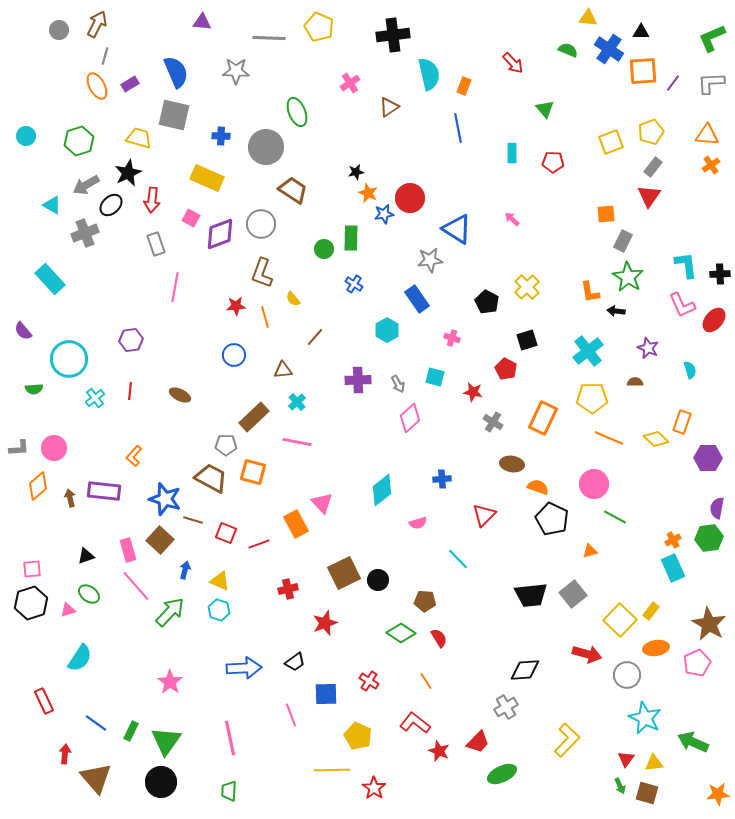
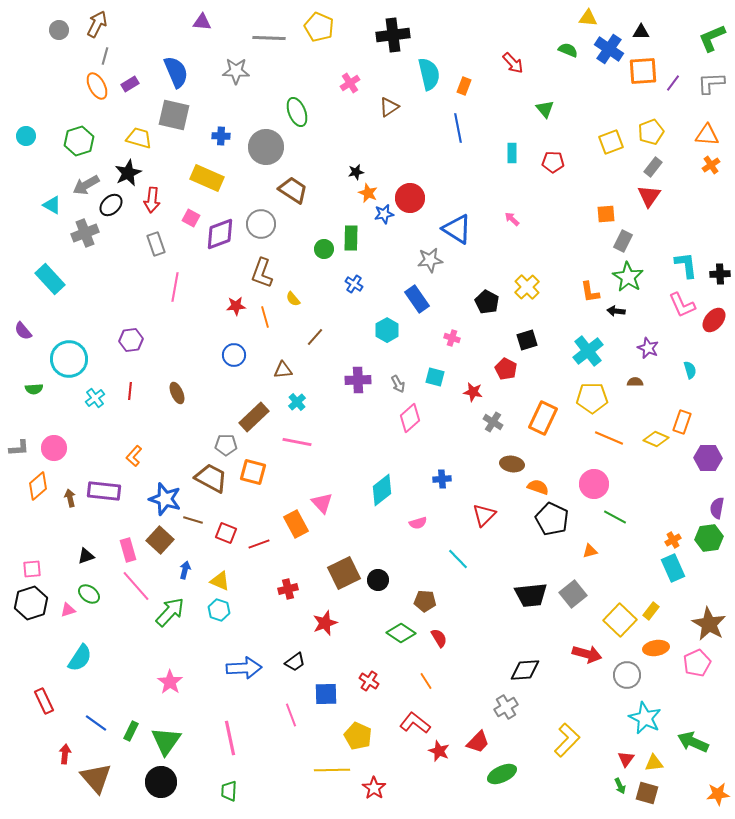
brown ellipse at (180, 395): moved 3 px left, 2 px up; rotated 40 degrees clockwise
yellow diamond at (656, 439): rotated 20 degrees counterclockwise
